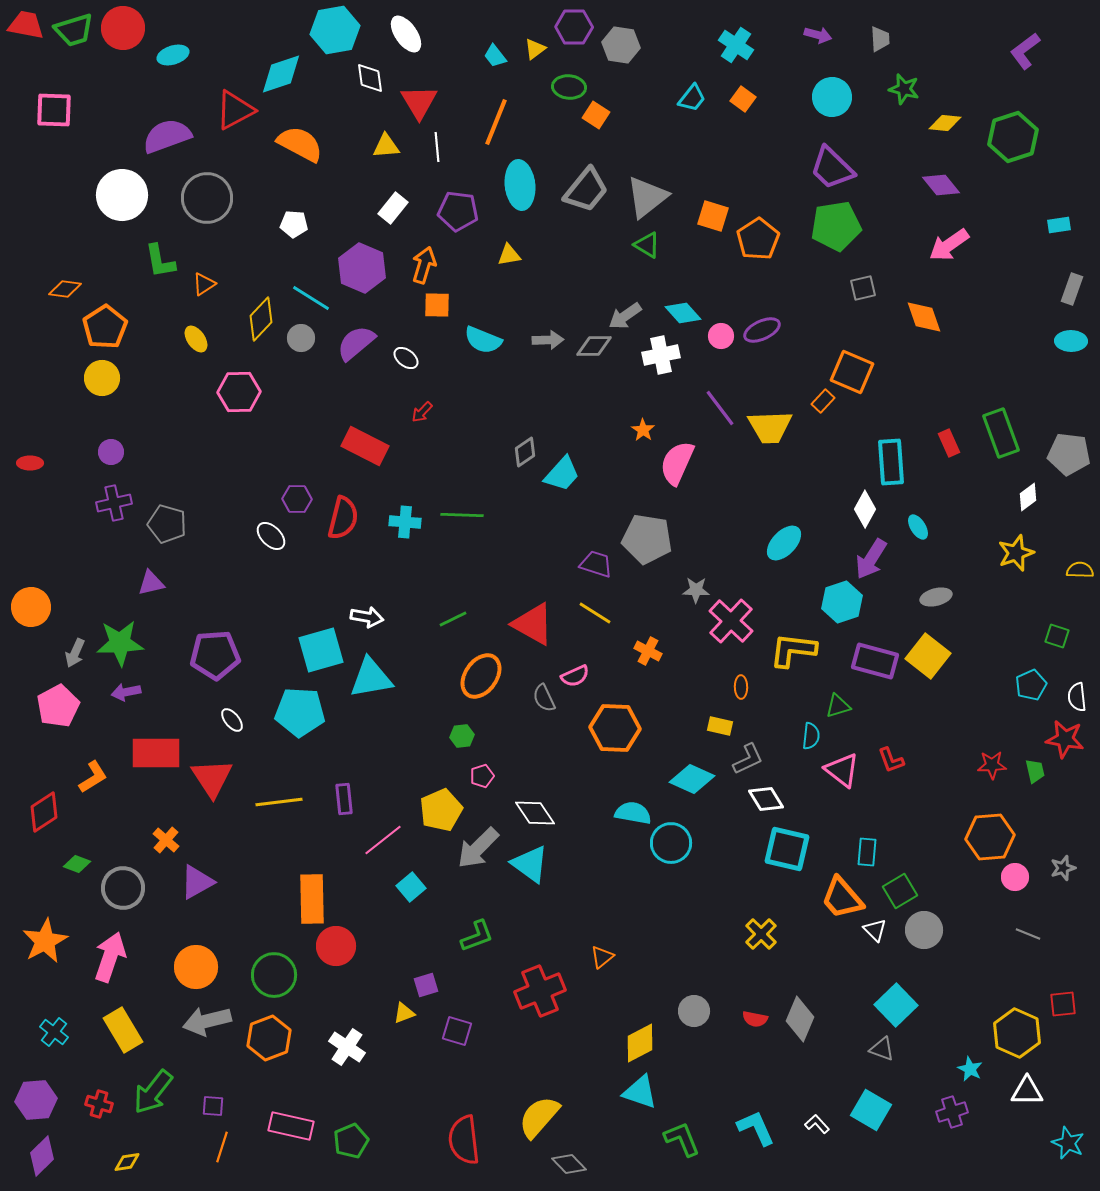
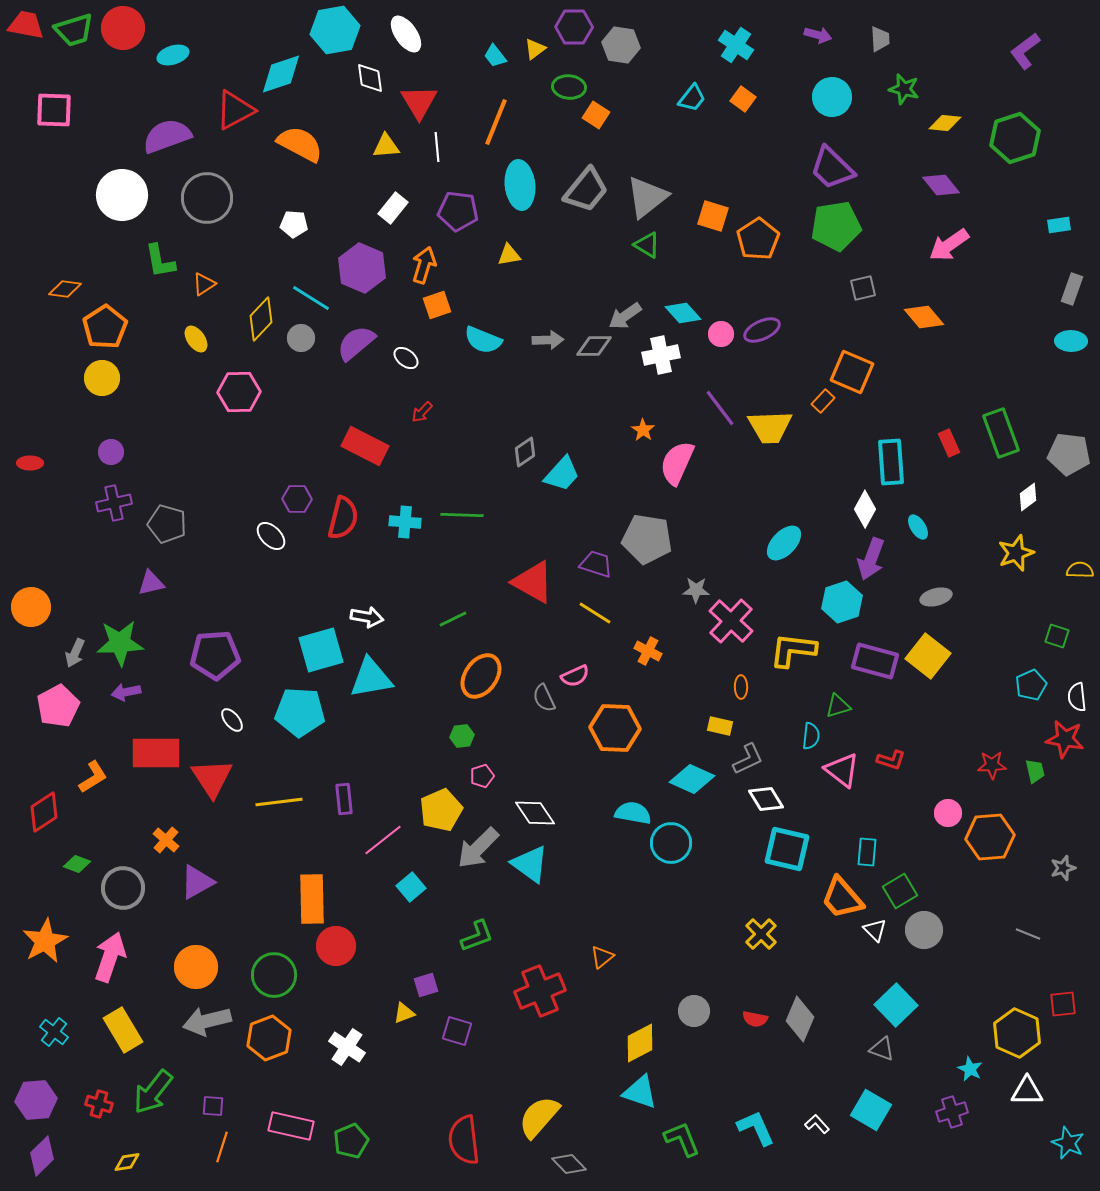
green hexagon at (1013, 137): moved 2 px right, 1 px down
orange square at (437, 305): rotated 20 degrees counterclockwise
orange diamond at (924, 317): rotated 21 degrees counterclockwise
pink circle at (721, 336): moved 2 px up
purple arrow at (871, 559): rotated 12 degrees counterclockwise
red triangle at (533, 624): moved 42 px up
red L-shape at (891, 760): rotated 52 degrees counterclockwise
pink circle at (1015, 877): moved 67 px left, 64 px up
